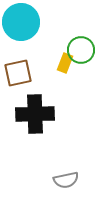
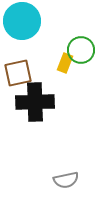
cyan circle: moved 1 px right, 1 px up
black cross: moved 12 px up
